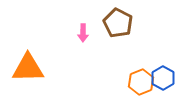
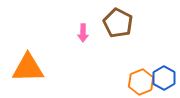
blue hexagon: moved 1 px right
